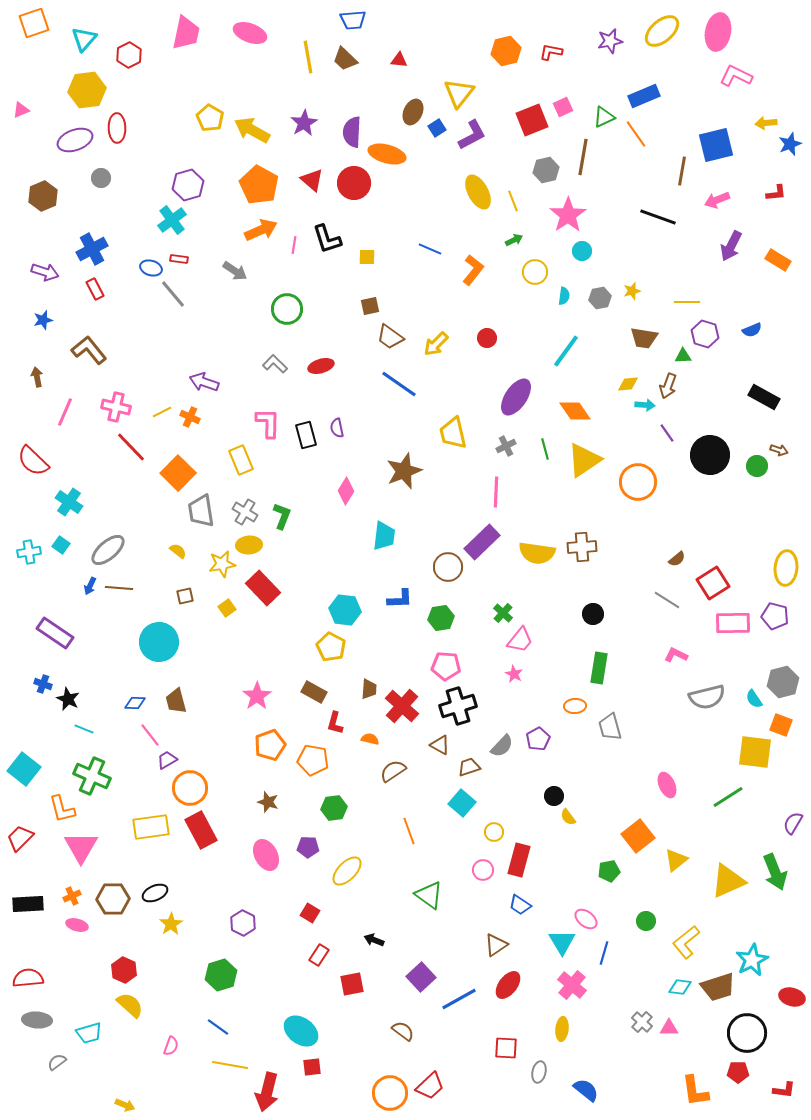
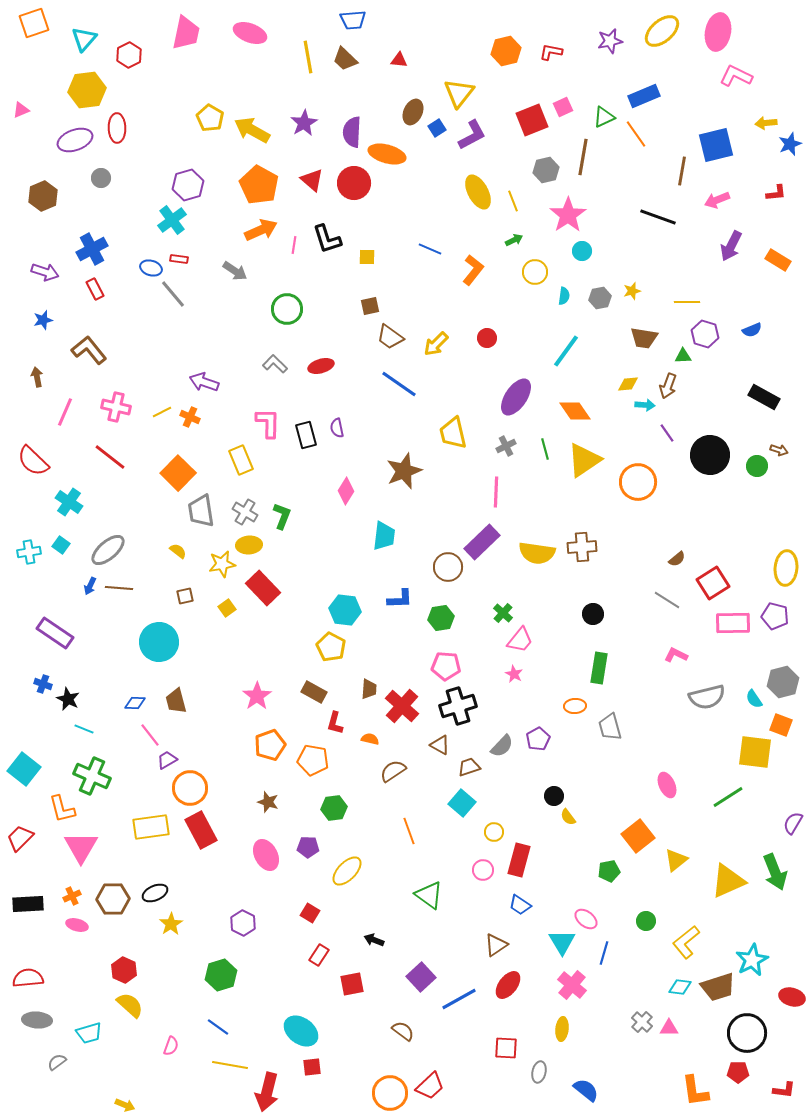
red line at (131, 447): moved 21 px left, 10 px down; rotated 8 degrees counterclockwise
